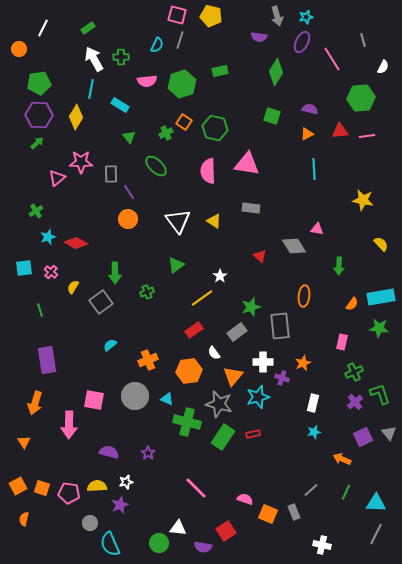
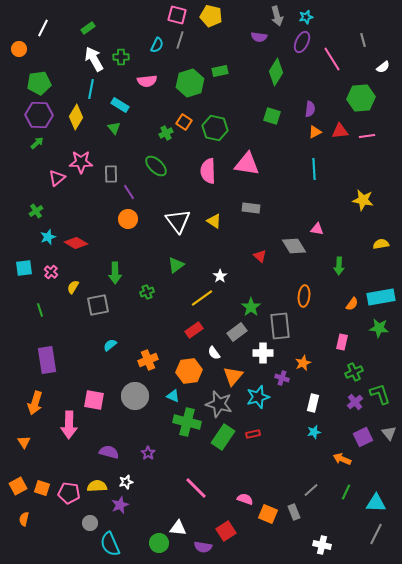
white semicircle at (383, 67): rotated 24 degrees clockwise
green hexagon at (182, 84): moved 8 px right, 1 px up
purple semicircle at (310, 109): rotated 84 degrees clockwise
orange triangle at (307, 134): moved 8 px right, 2 px up
green triangle at (129, 137): moved 15 px left, 9 px up
yellow semicircle at (381, 244): rotated 56 degrees counterclockwise
gray square at (101, 302): moved 3 px left, 3 px down; rotated 25 degrees clockwise
green star at (251, 307): rotated 18 degrees counterclockwise
white cross at (263, 362): moved 9 px up
cyan triangle at (167, 399): moved 6 px right, 3 px up
